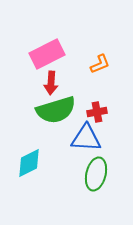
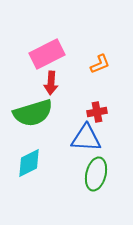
green semicircle: moved 23 px left, 3 px down
